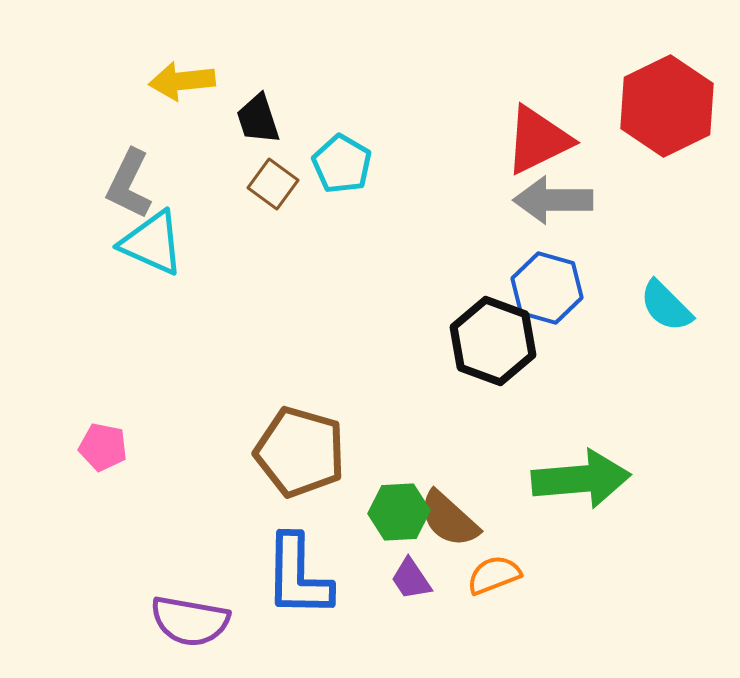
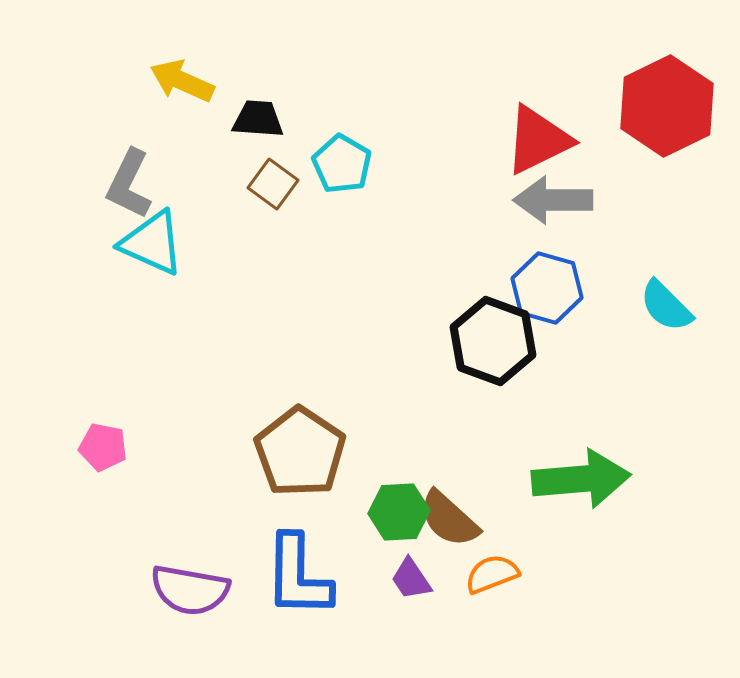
yellow arrow: rotated 30 degrees clockwise
black trapezoid: rotated 112 degrees clockwise
brown pentagon: rotated 18 degrees clockwise
orange semicircle: moved 2 px left, 1 px up
purple semicircle: moved 31 px up
